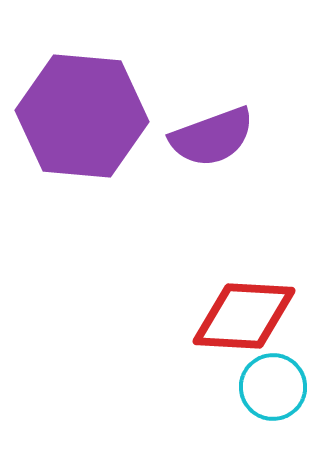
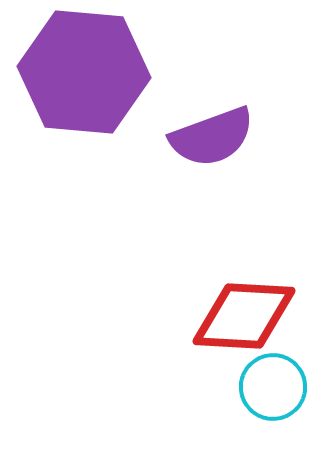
purple hexagon: moved 2 px right, 44 px up
